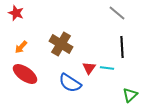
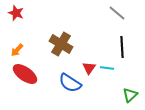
orange arrow: moved 4 px left, 3 px down
